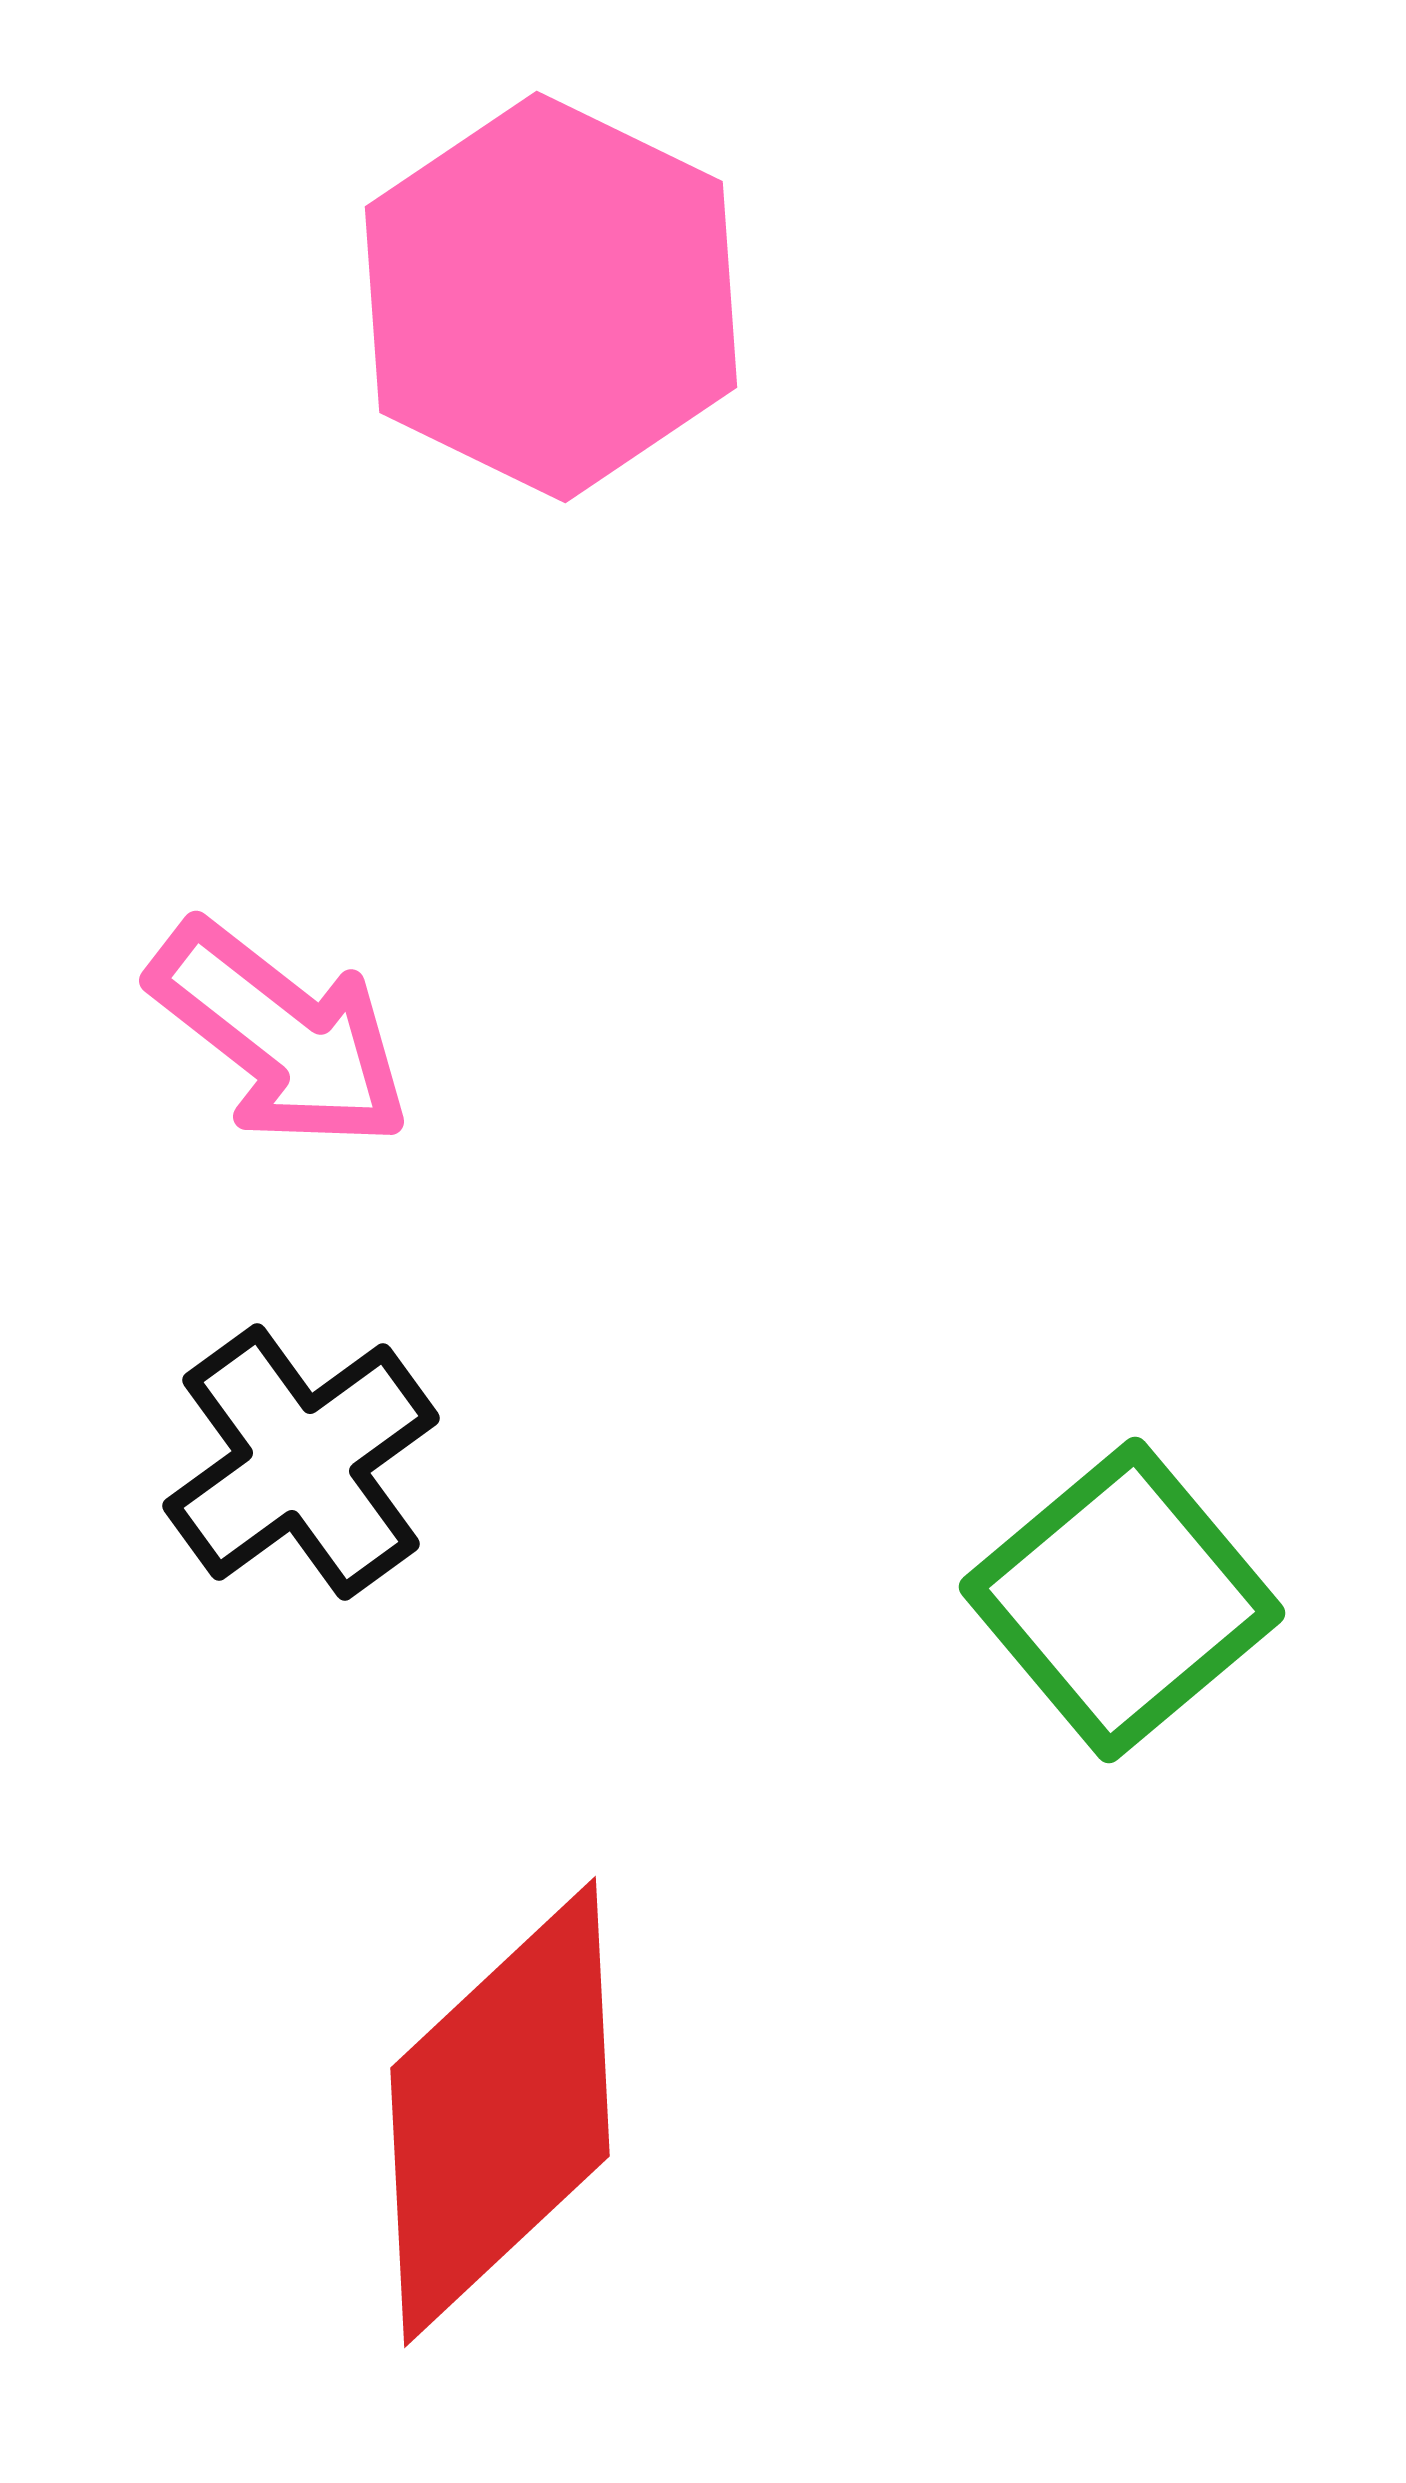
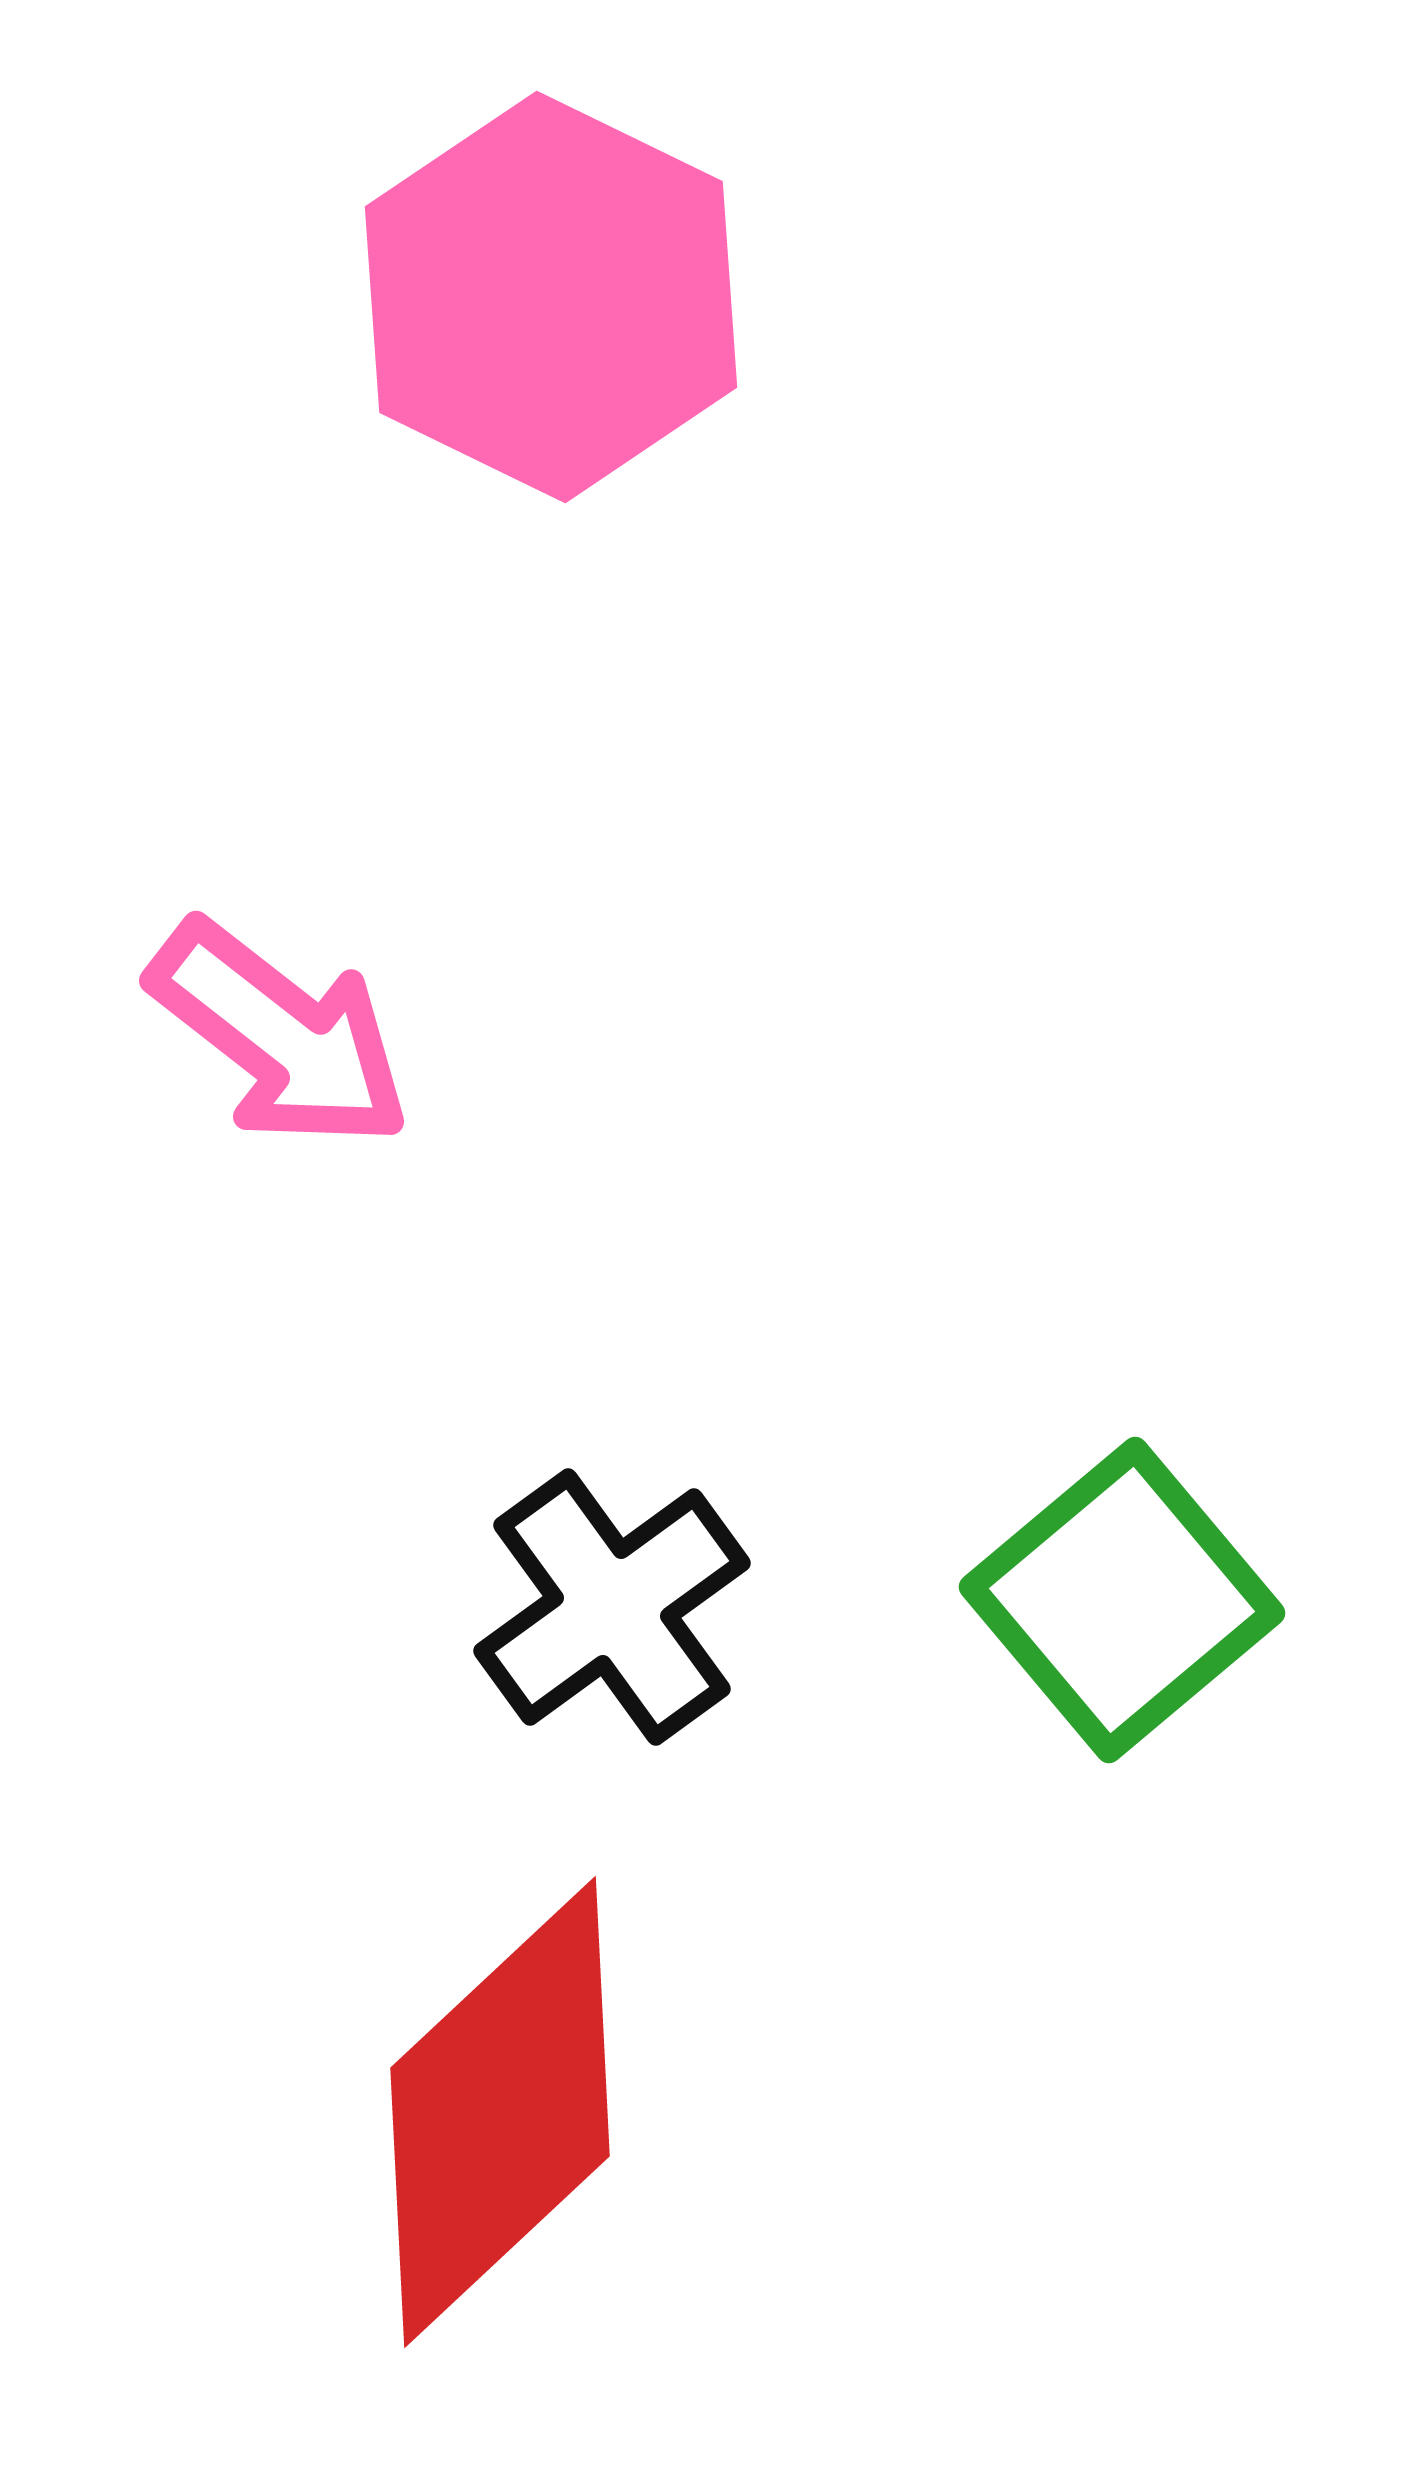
black cross: moved 311 px right, 145 px down
